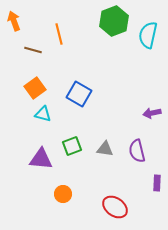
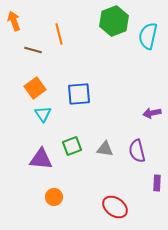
cyan semicircle: moved 1 px down
blue square: rotated 35 degrees counterclockwise
cyan triangle: rotated 42 degrees clockwise
orange circle: moved 9 px left, 3 px down
